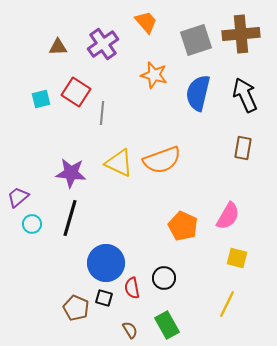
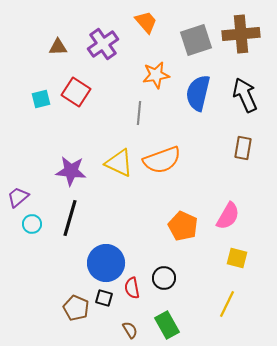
orange star: moved 2 px right; rotated 24 degrees counterclockwise
gray line: moved 37 px right
purple star: moved 2 px up
